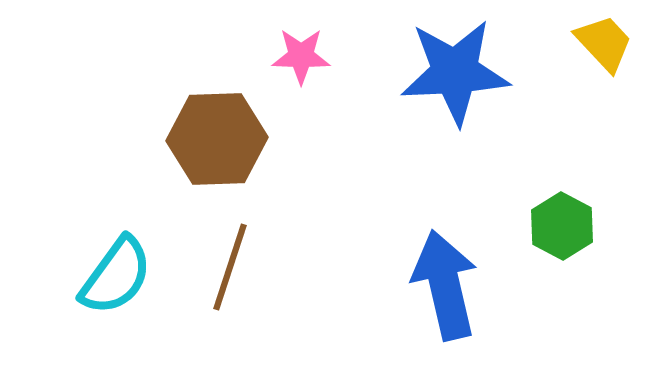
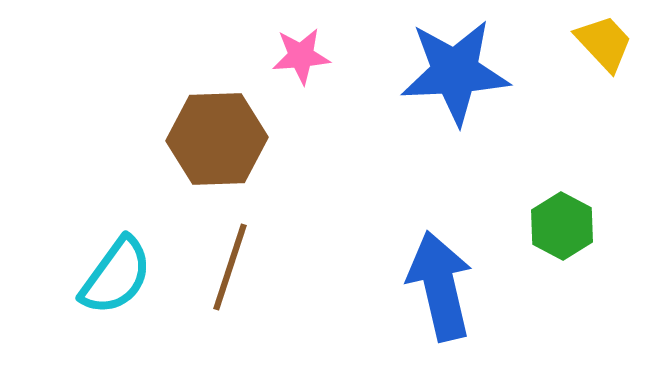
pink star: rotated 6 degrees counterclockwise
blue arrow: moved 5 px left, 1 px down
